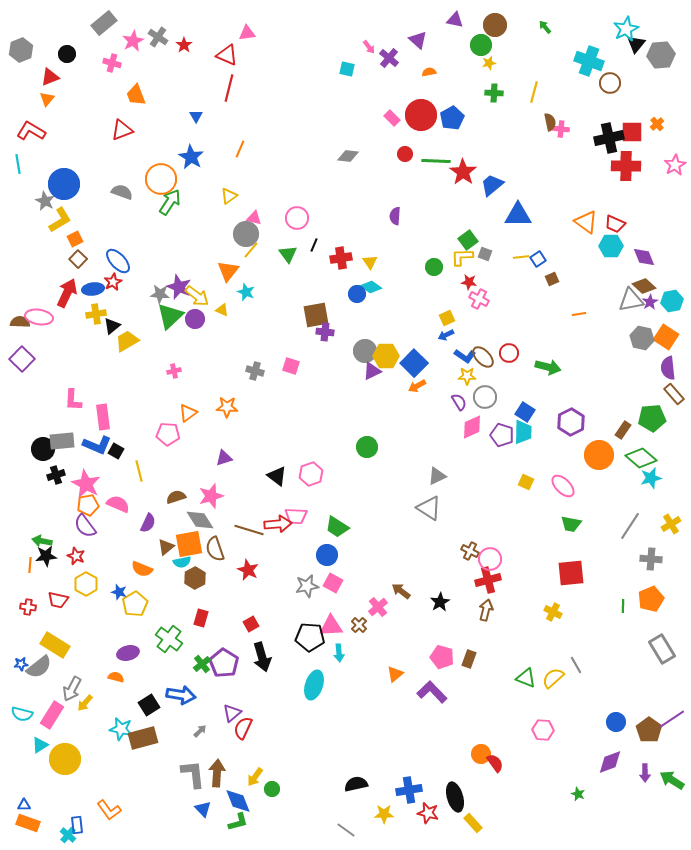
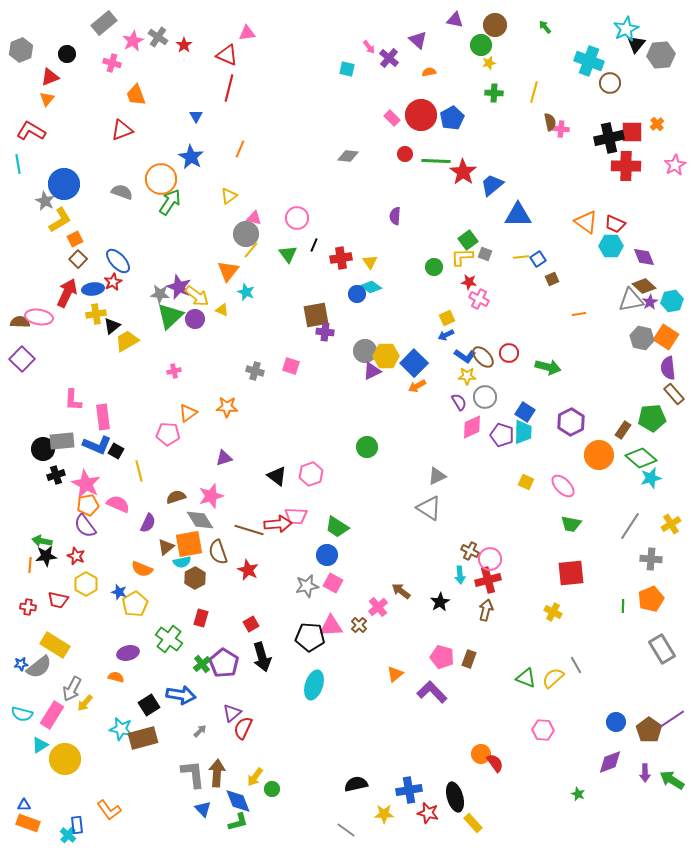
brown semicircle at (215, 549): moved 3 px right, 3 px down
cyan arrow at (339, 653): moved 121 px right, 78 px up
